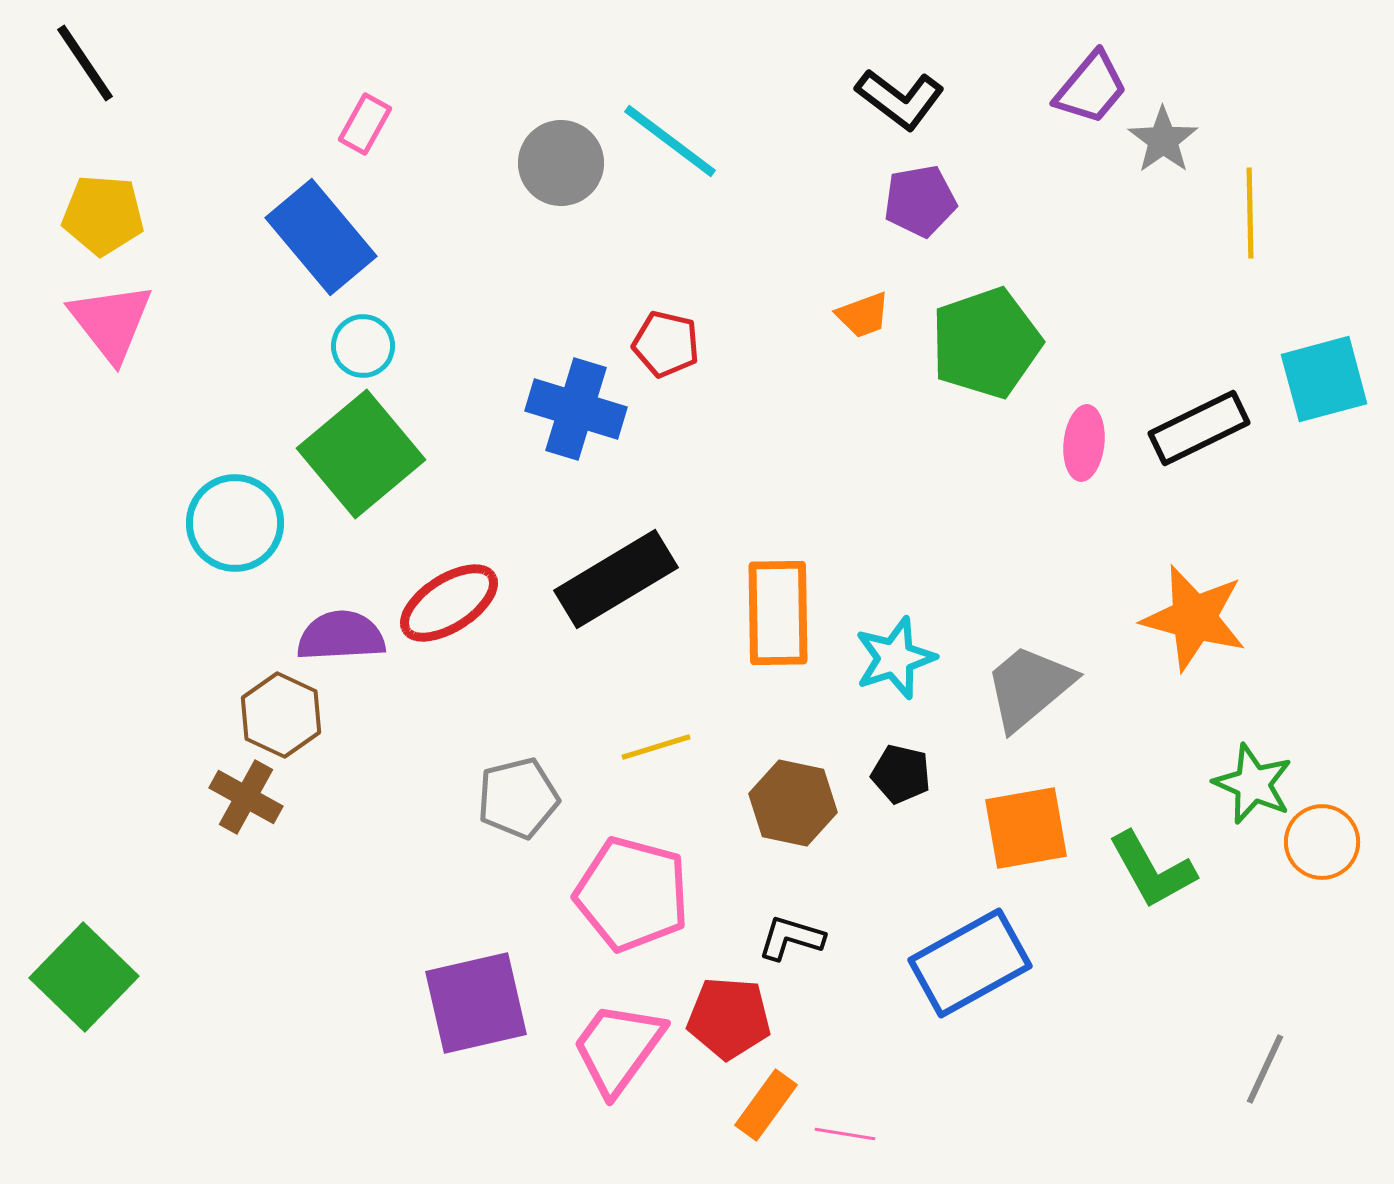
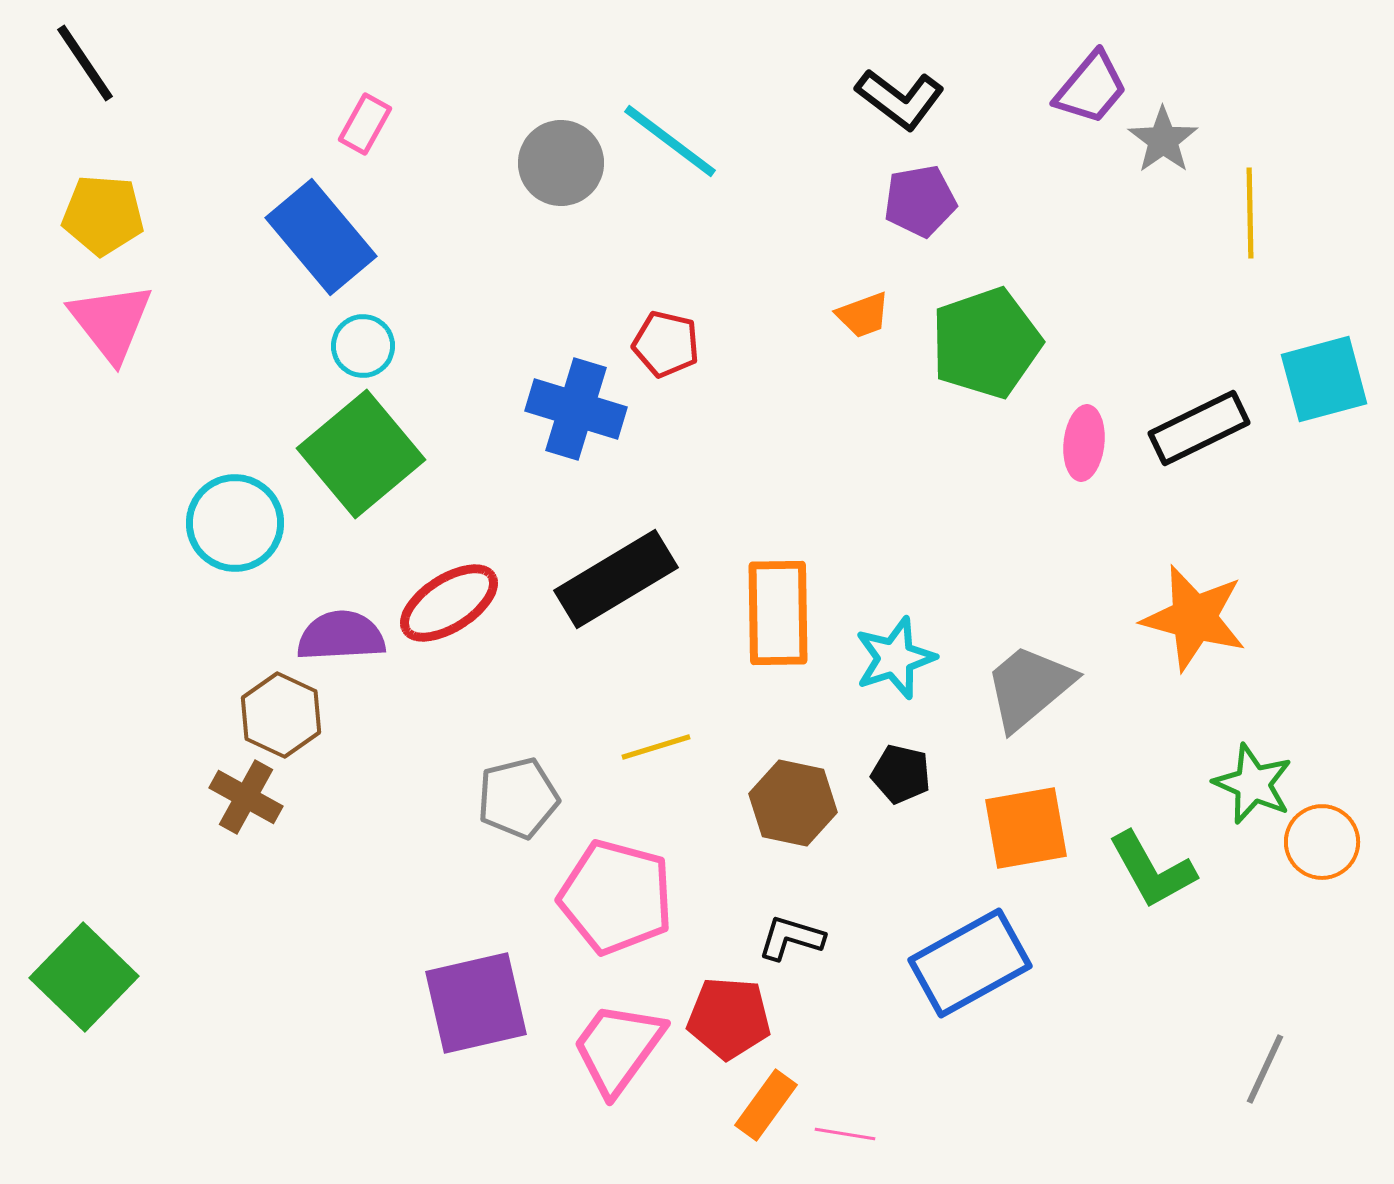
pink pentagon at (632, 894): moved 16 px left, 3 px down
